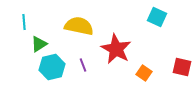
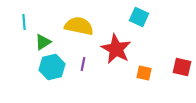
cyan square: moved 18 px left
green triangle: moved 4 px right, 2 px up
purple line: moved 1 px up; rotated 32 degrees clockwise
orange square: rotated 21 degrees counterclockwise
